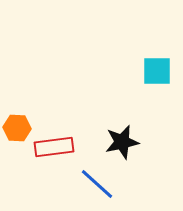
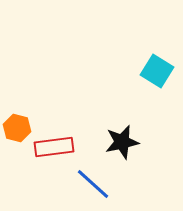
cyan square: rotated 32 degrees clockwise
orange hexagon: rotated 12 degrees clockwise
blue line: moved 4 px left
